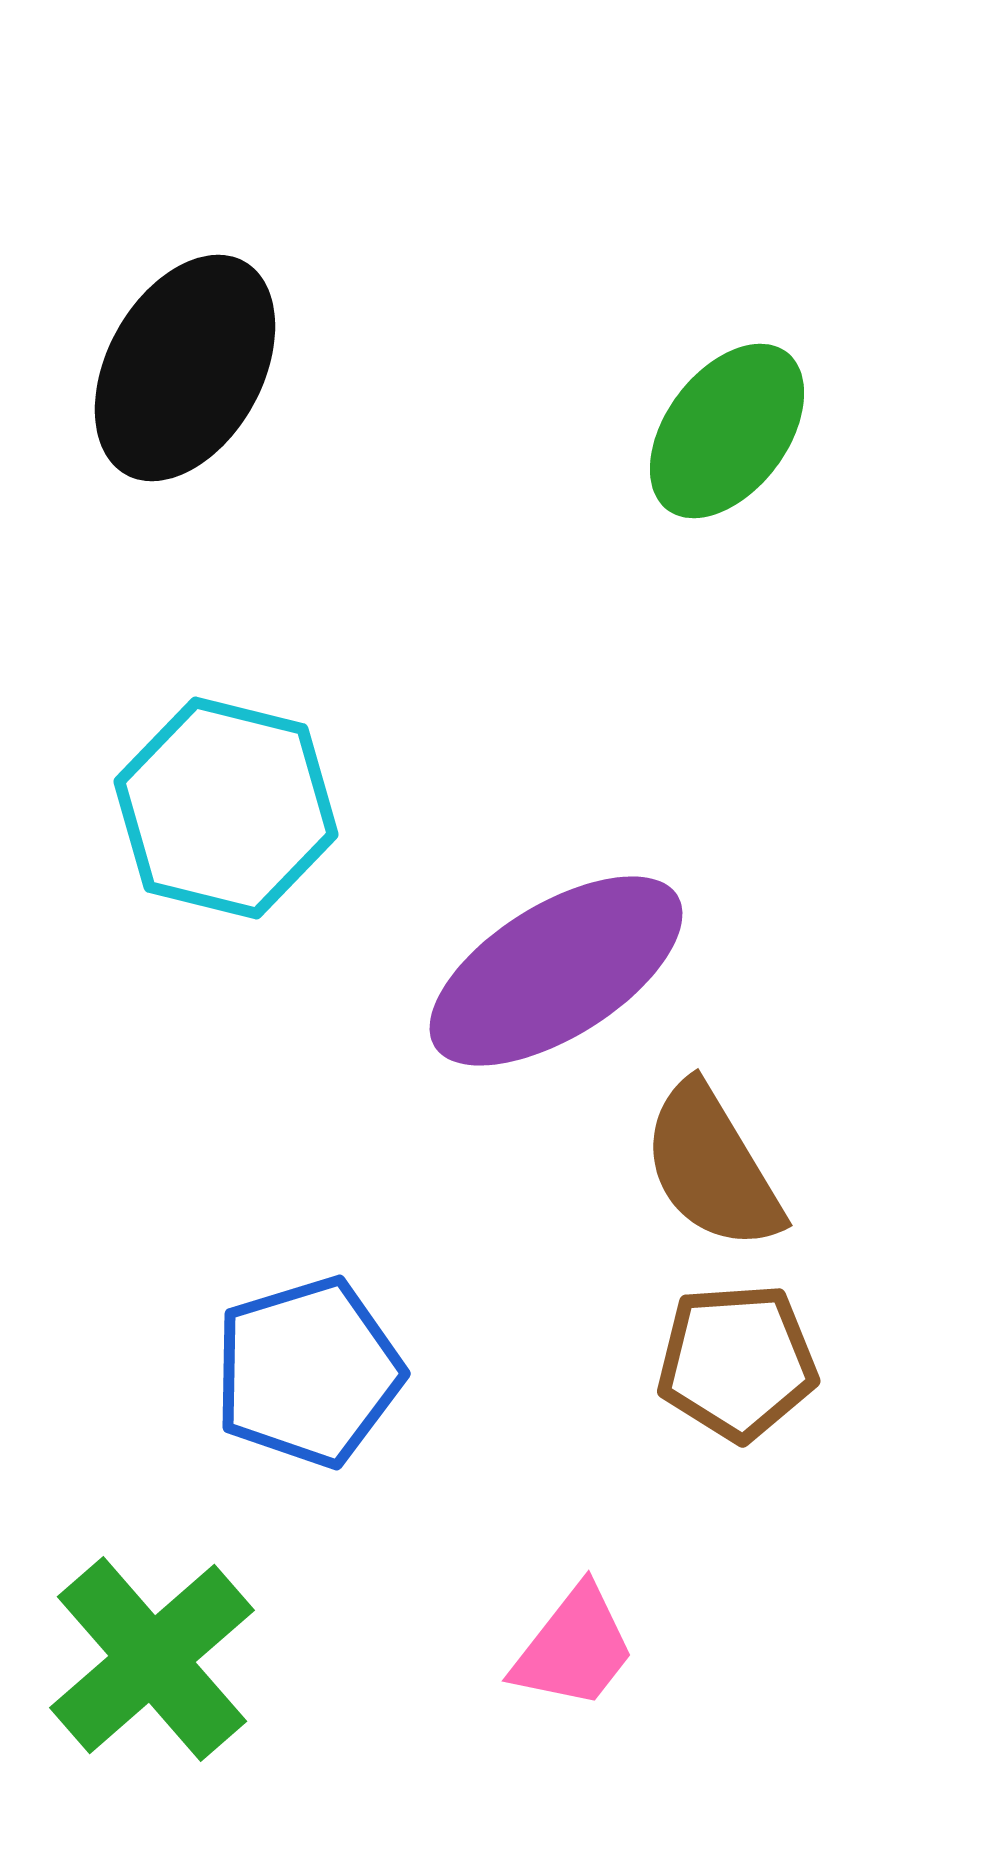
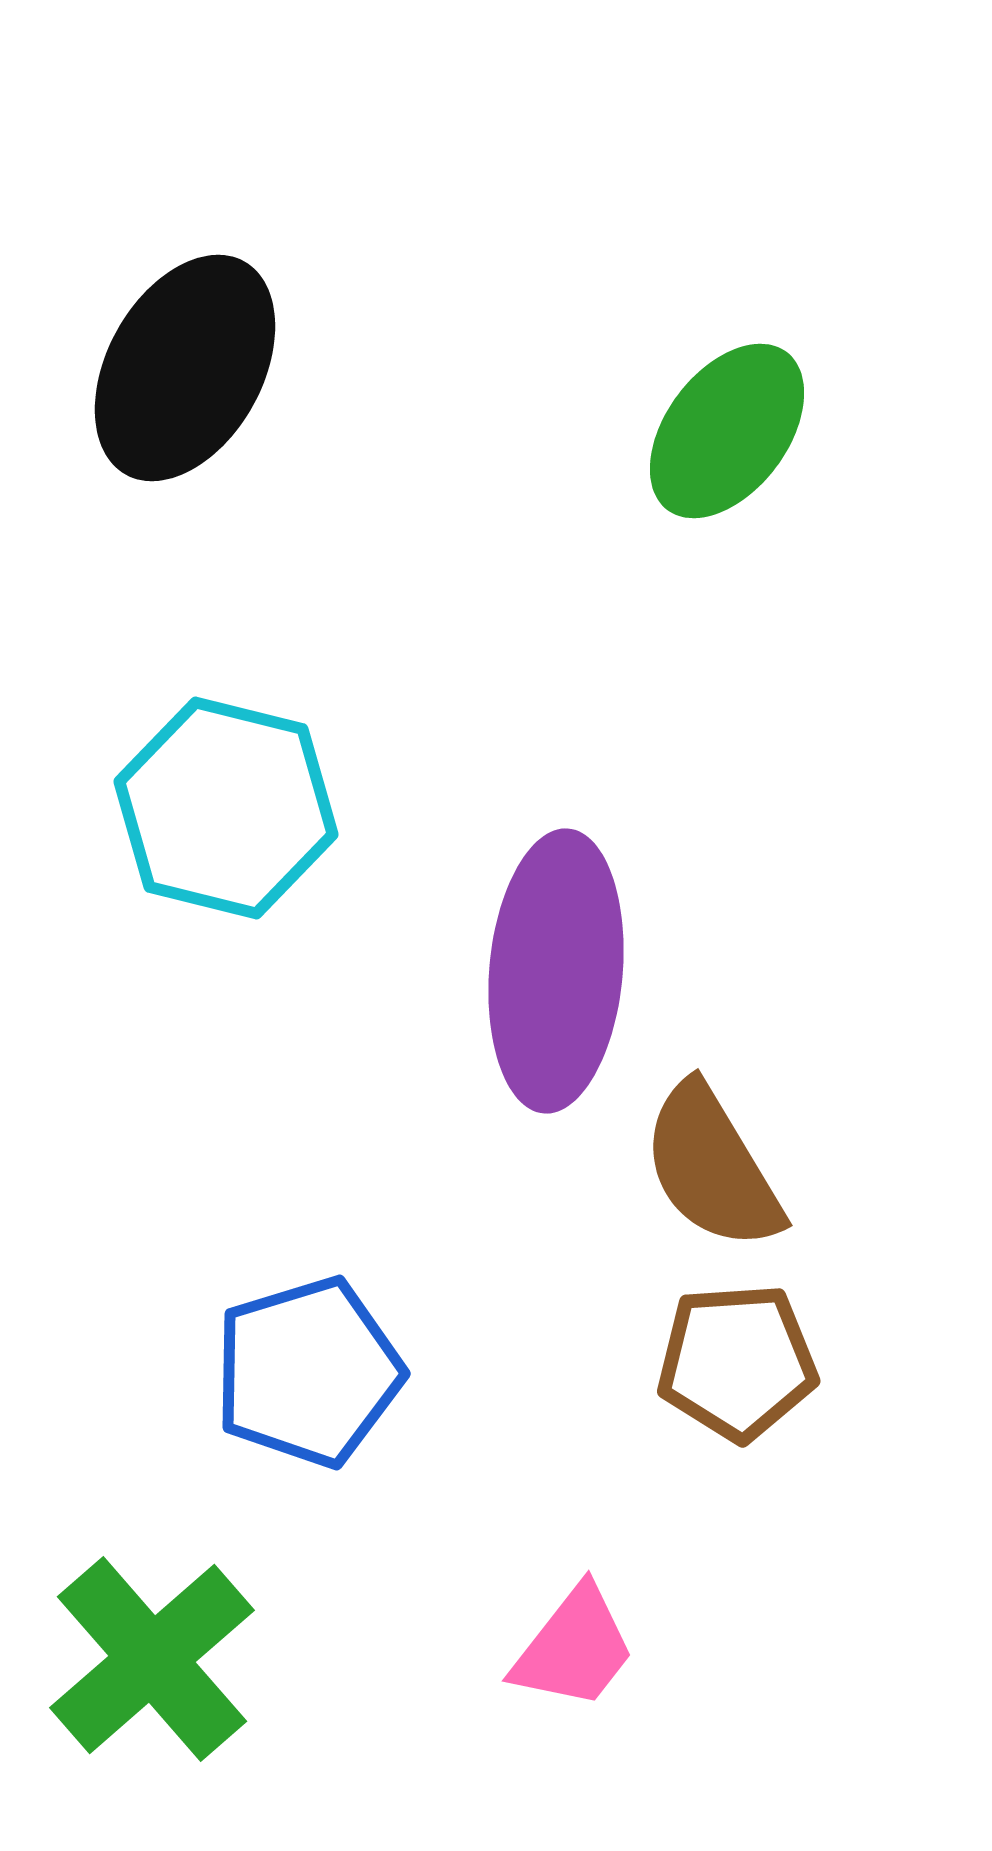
purple ellipse: rotated 53 degrees counterclockwise
